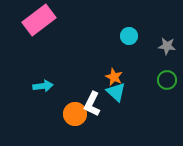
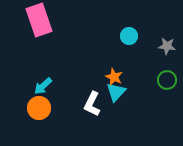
pink rectangle: rotated 72 degrees counterclockwise
cyan arrow: rotated 144 degrees clockwise
cyan triangle: rotated 30 degrees clockwise
orange circle: moved 36 px left, 6 px up
